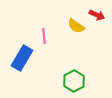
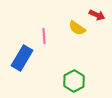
yellow semicircle: moved 1 px right, 2 px down
